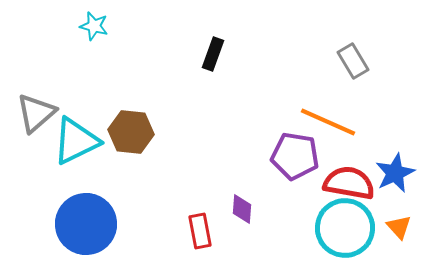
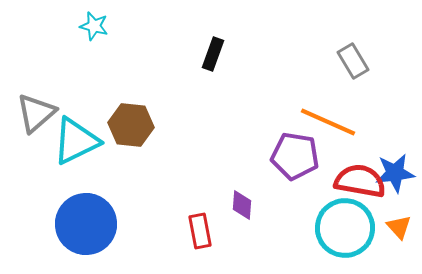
brown hexagon: moved 7 px up
blue star: rotated 18 degrees clockwise
red semicircle: moved 11 px right, 2 px up
purple diamond: moved 4 px up
